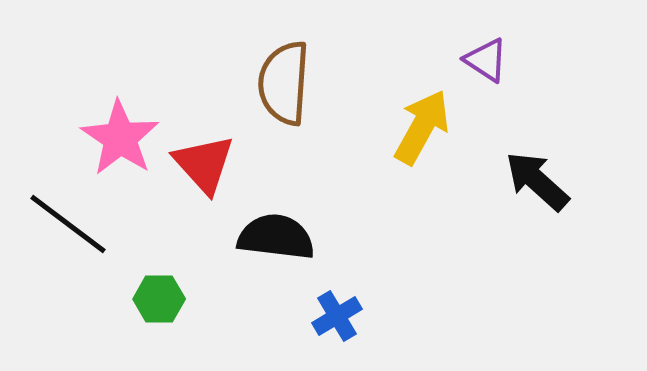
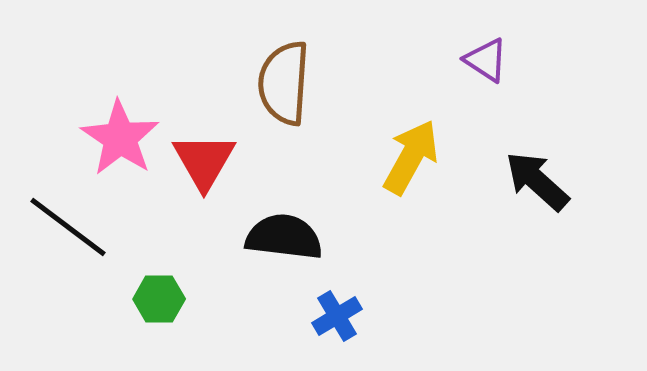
yellow arrow: moved 11 px left, 30 px down
red triangle: moved 3 px up; rotated 12 degrees clockwise
black line: moved 3 px down
black semicircle: moved 8 px right
